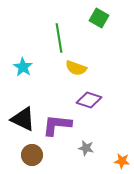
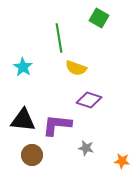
black triangle: moved 1 px down; rotated 20 degrees counterclockwise
